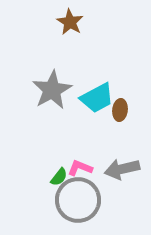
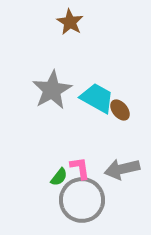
cyan trapezoid: rotated 123 degrees counterclockwise
brown ellipse: rotated 45 degrees counterclockwise
pink L-shape: rotated 60 degrees clockwise
gray circle: moved 4 px right
